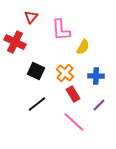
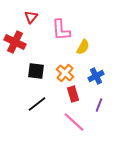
black square: rotated 18 degrees counterclockwise
blue cross: rotated 28 degrees counterclockwise
red rectangle: rotated 14 degrees clockwise
purple line: rotated 24 degrees counterclockwise
